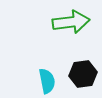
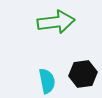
green arrow: moved 15 px left
